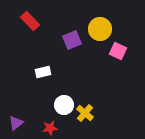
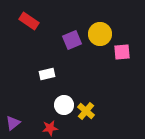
red rectangle: moved 1 px left; rotated 12 degrees counterclockwise
yellow circle: moved 5 px down
pink square: moved 4 px right, 1 px down; rotated 30 degrees counterclockwise
white rectangle: moved 4 px right, 2 px down
yellow cross: moved 1 px right, 2 px up
purple triangle: moved 3 px left
